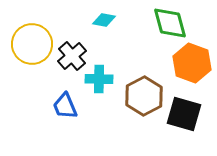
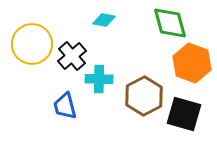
blue trapezoid: rotated 8 degrees clockwise
